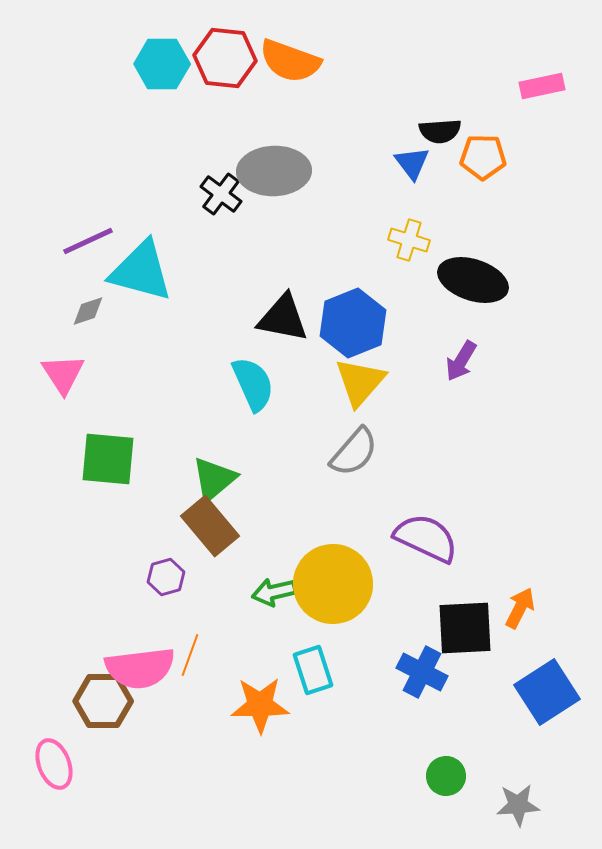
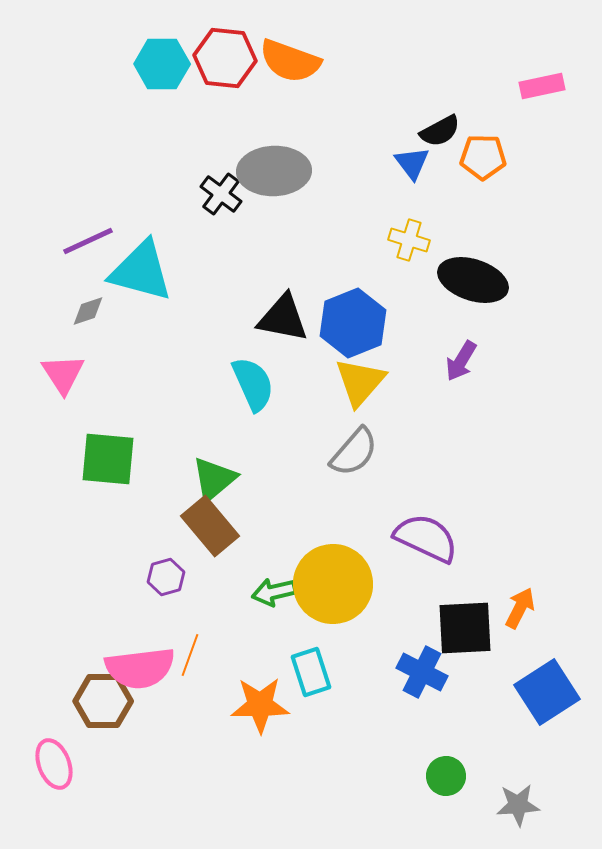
black semicircle: rotated 24 degrees counterclockwise
cyan rectangle: moved 2 px left, 2 px down
